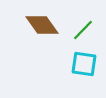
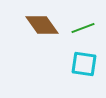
green line: moved 2 px up; rotated 25 degrees clockwise
